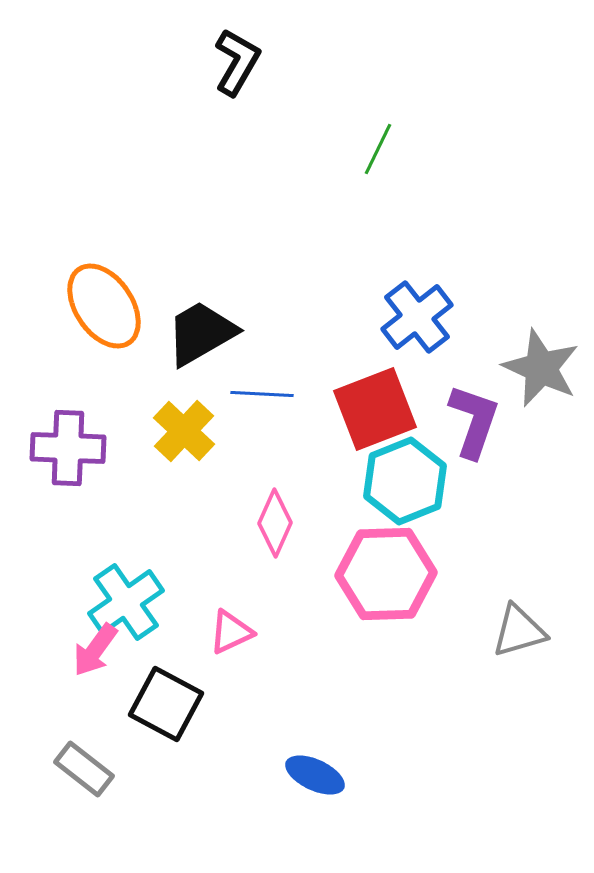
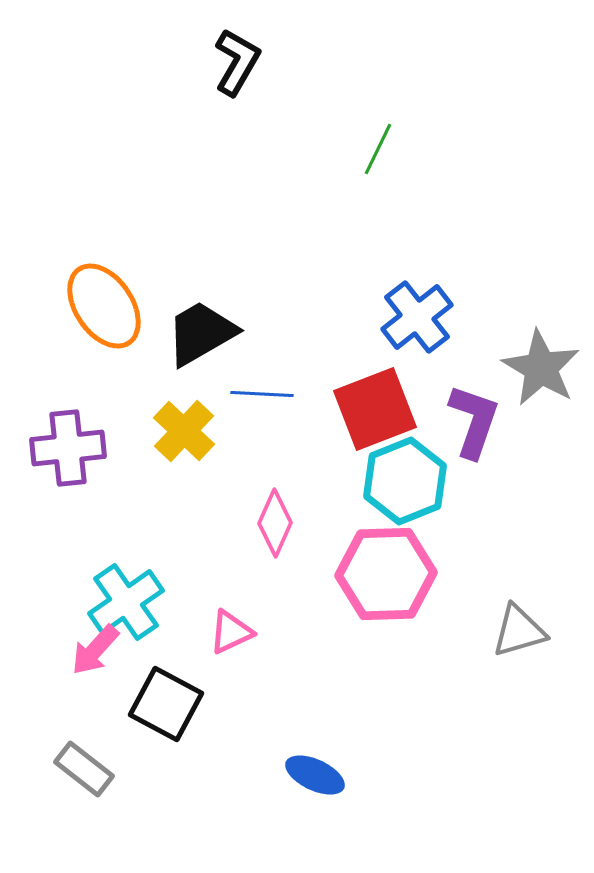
gray star: rotated 6 degrees clockwise
purple cross: rotated 8 degrees counterclockwise
pink arrow: rotated 6 degrees clockwise
